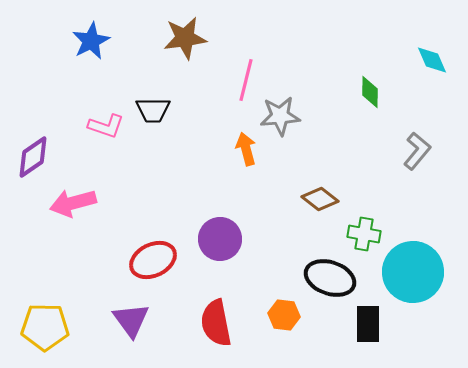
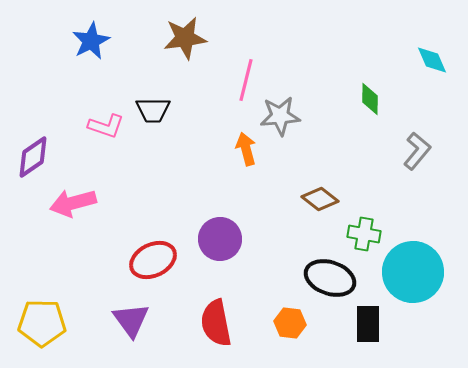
green diamond: moved 7 px down
orange hexagon: moved 6 px right, 8 px down
yellow pentagon: moved 3 px left, 4 px up
